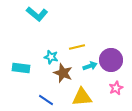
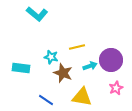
yellow triangle: rotated 15 degrees clockwise
